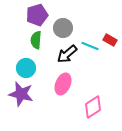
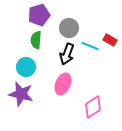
purple pentagon: moved 2 px right
gray circle: moved 6 px right
black arrow: rotated 30 degrees counterclockwise
cyan circle: moved 1 px up
